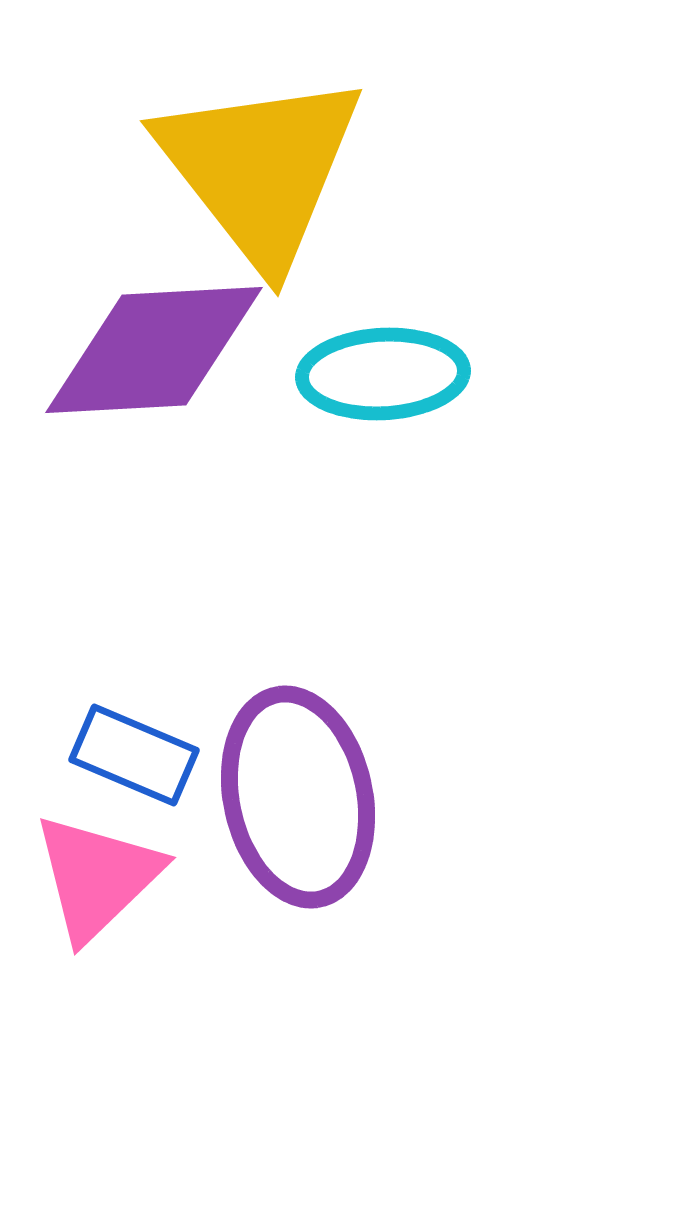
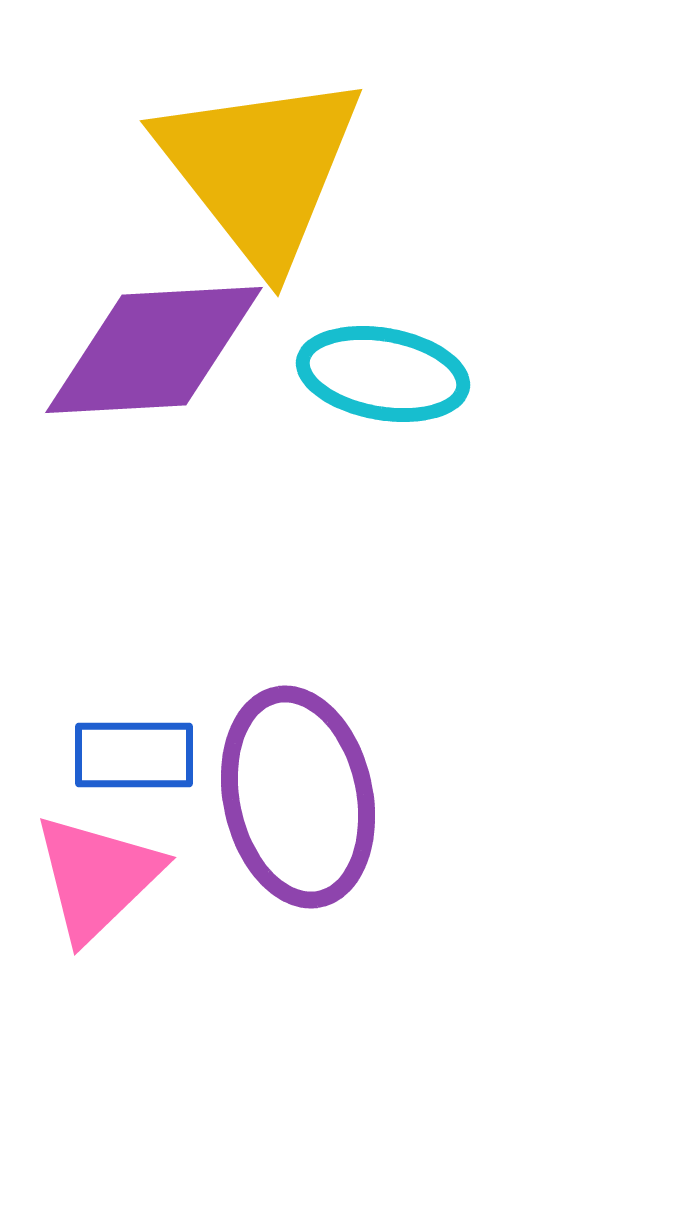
cyan ellipse: rotated 13 degrees clockwise
blue rectangle: rotated 23 degrees counterclockwise
